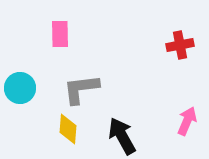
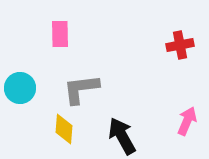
yellow diamond: moved 4 px left
